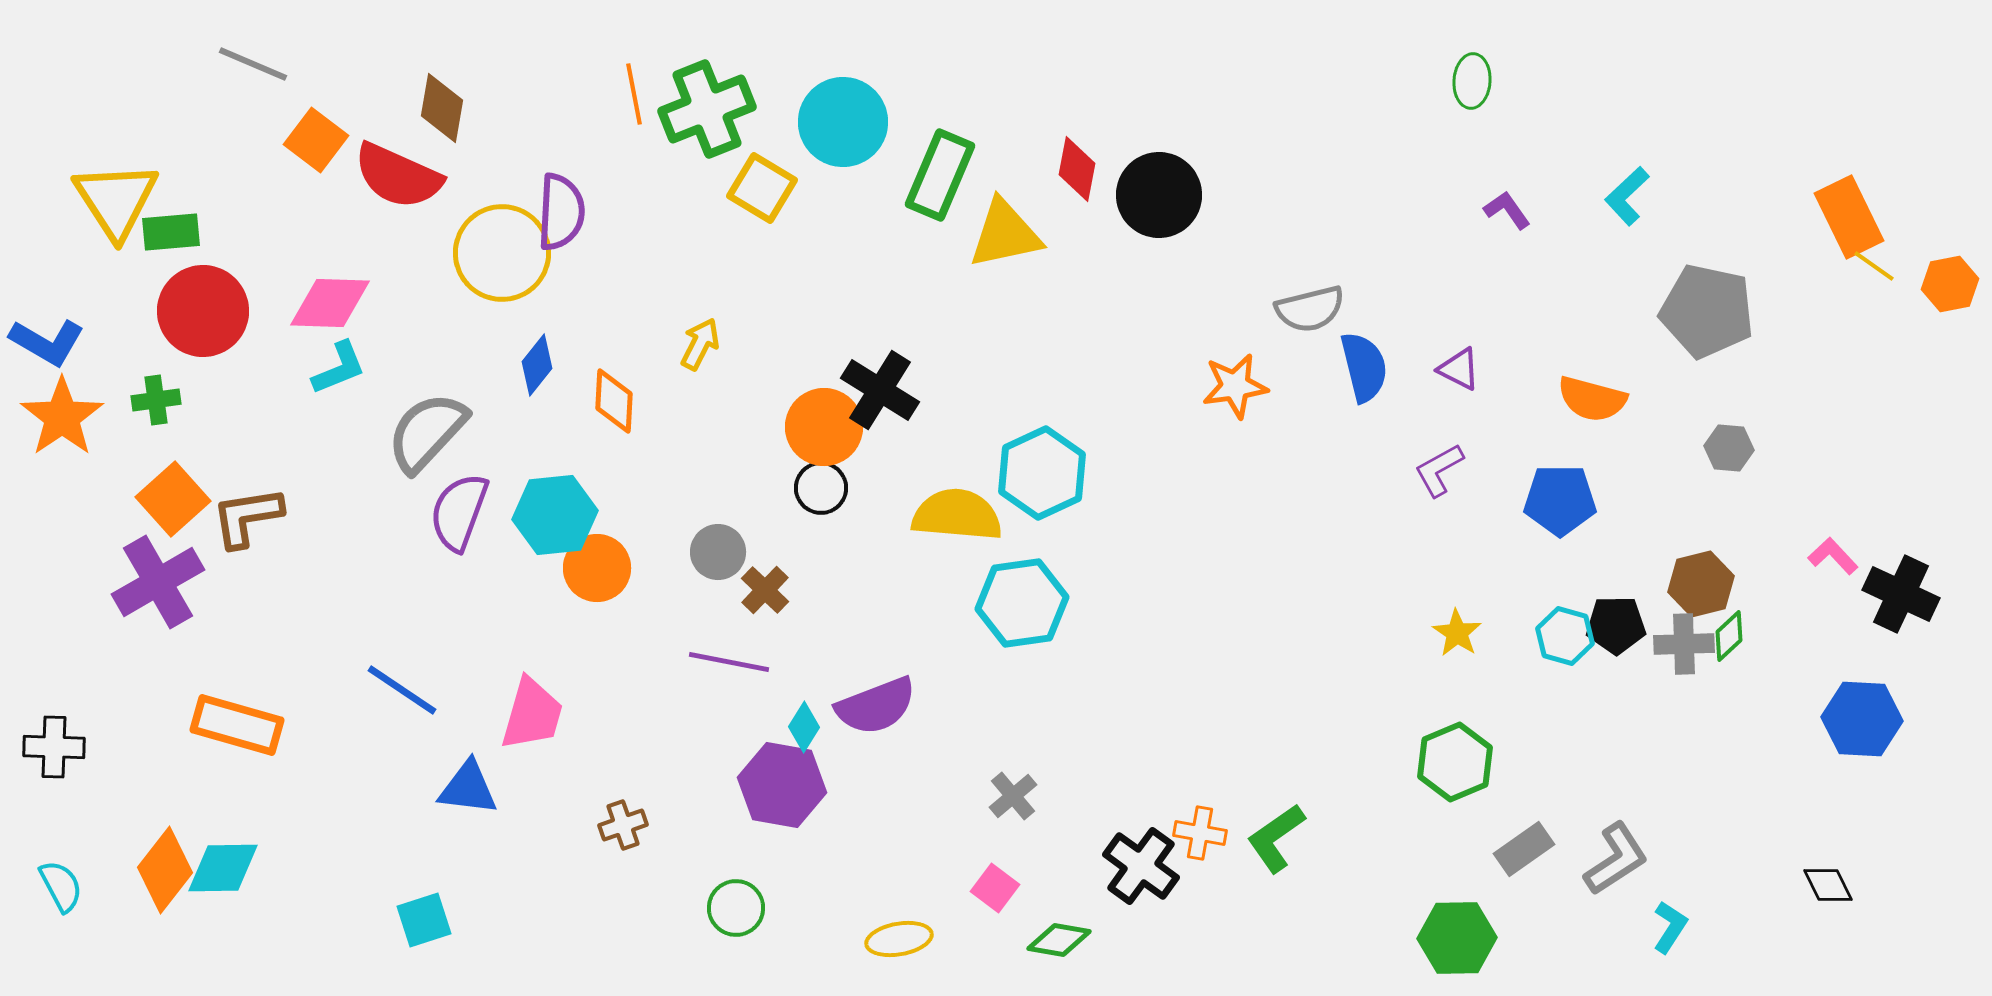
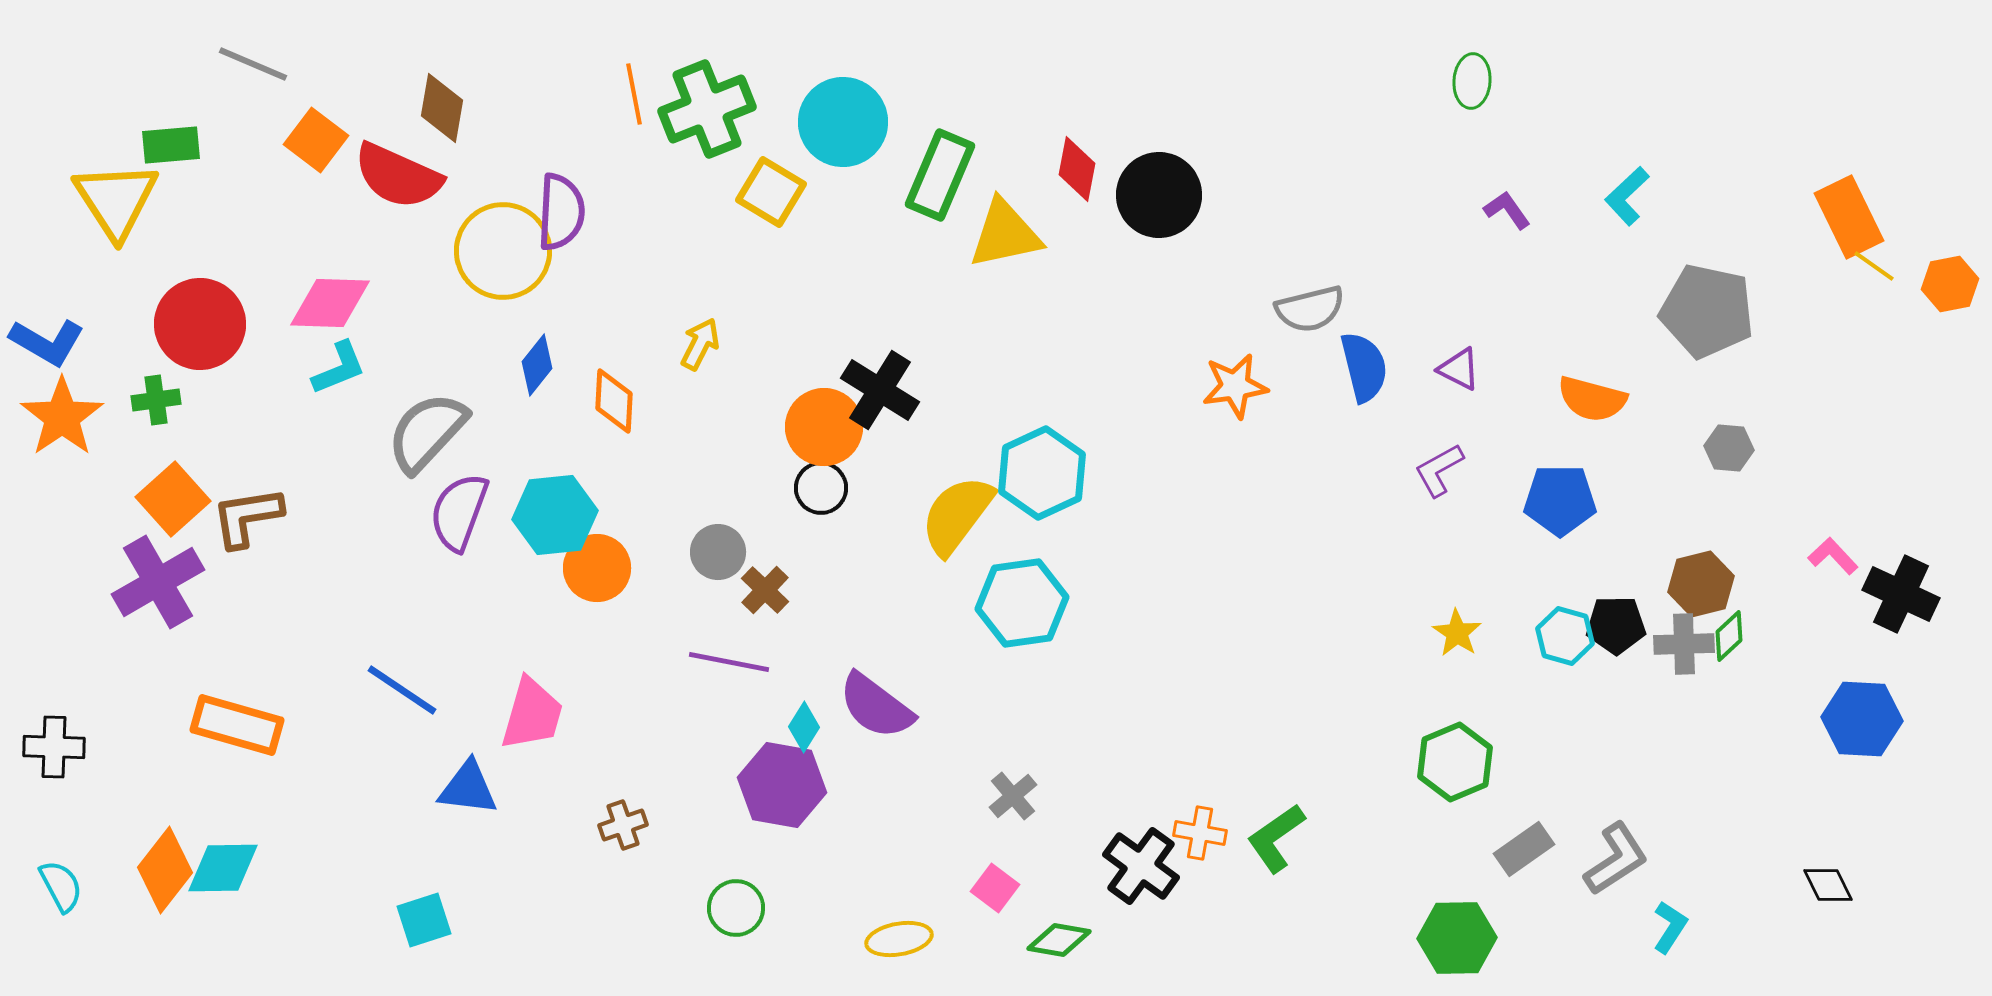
yellow square at (762, 188): moved 9 px right, 4 px down
green rectangle at (171, 232): moved 87 px up
yellow circle at (502, 253): moved 1 px right, 2 px up
red circle at (203, 311): moved 3 px left, 13 px down
yellow semicircle at (957, 515): rotated 58 degrees counterclockwise
purple semicircle at (876, 706): rotated 58 degrees clockwise
